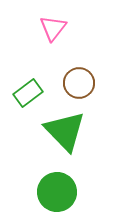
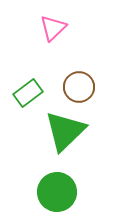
pink triangle: rotated 8 degrees clockwise
brown circle: moved 4 px down
green triangle: rotated 30 degrees clockwise
